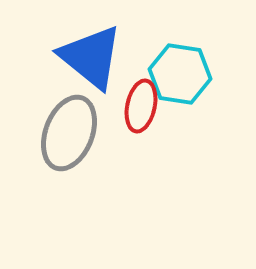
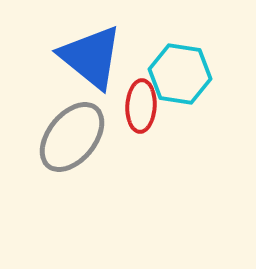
red ellipse: rotated 9 degrees counterclockwise
gray ellipse: moved 3 px right, 4 px down; rotated 18 degrees clockwise
